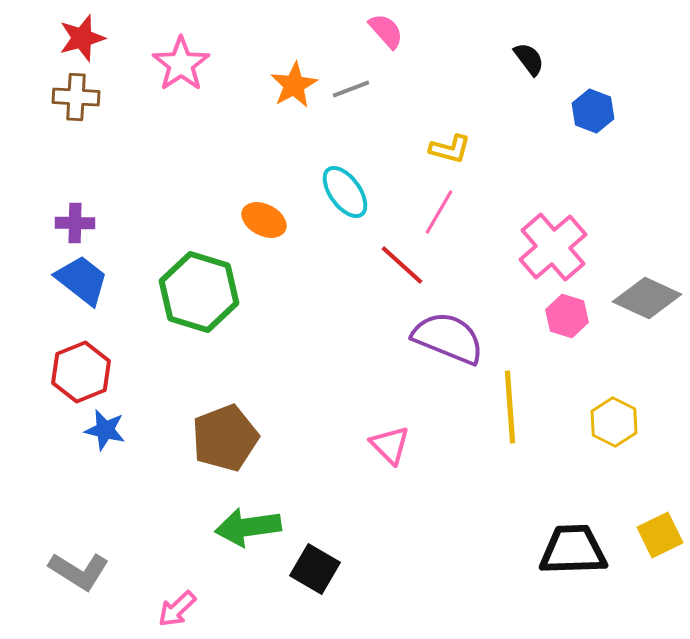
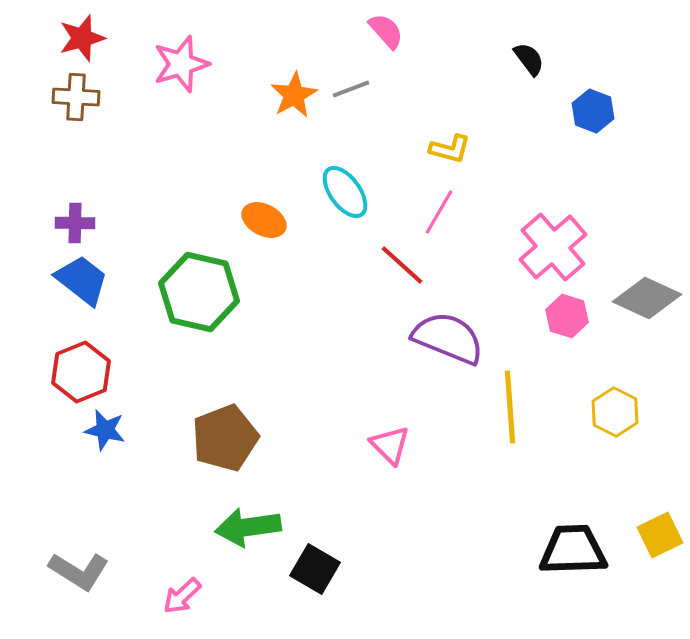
pink star: rotated 18 degrees clockwise
orange star: moved 10 px down
green hexagon: rotated 4 degrees counterclockwise
yellow hexagon: moved 1 px right, 10 px up
pink arrow: moved 5 px right, 13 px up
